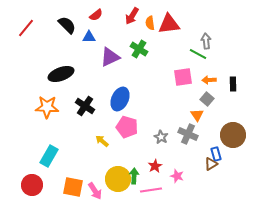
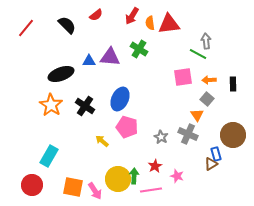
blue triangle: moved 24 px down
purple triangle: rotated 30 degrees clockwise
orange star: moved 4 px right, 2 px up; rotated 30 degrees clockwise
